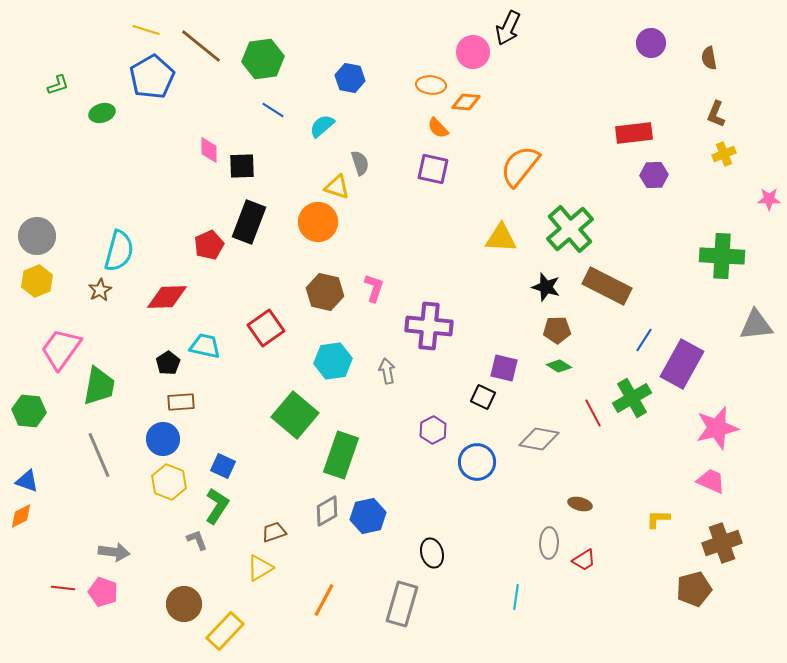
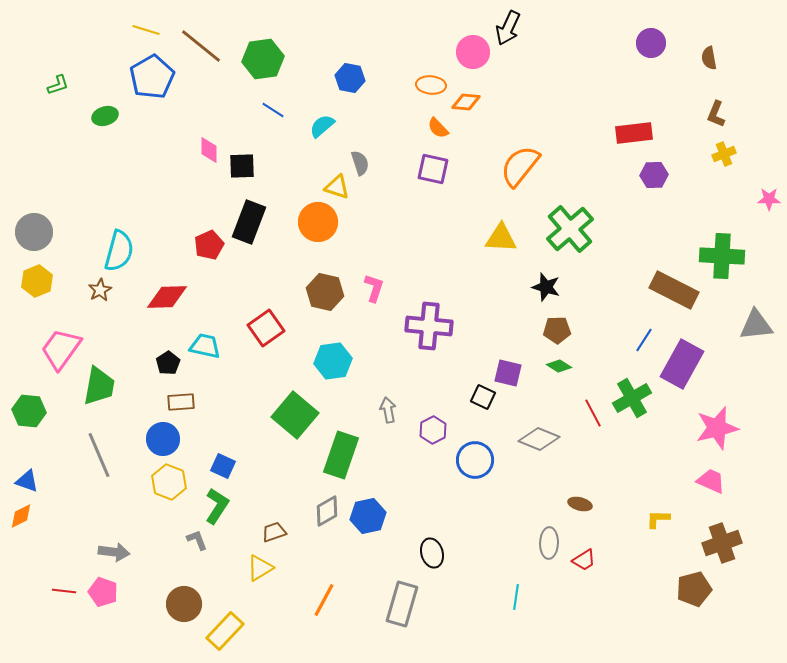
green ellipse at (102, 113): moved 3 px right, 3 px down
gray circle at (37, 236): moved 3 px left, 4 px up
brown rectangle at (607, 286): moved 67 px right, 4 px down
purple square at (504, 368): moved 4 px right, 5 px down
gray arrow at (387, 371): moved 1 px right, 39 px down
gray diamond at (539, 439): rotated 12 degrees clockwise
blue circle at (477, 462): moved 2 px left, 2 px up
red line at (63, 588): moved 1 px right, 3 px down
